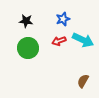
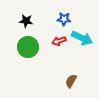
blue star: moved 1 px right; rotated 24 degrees clockwise
cyan arrow: moved 1 px left, 2 px up
green circle: moved 1 px up
brown semicircle: moved 12 px left
